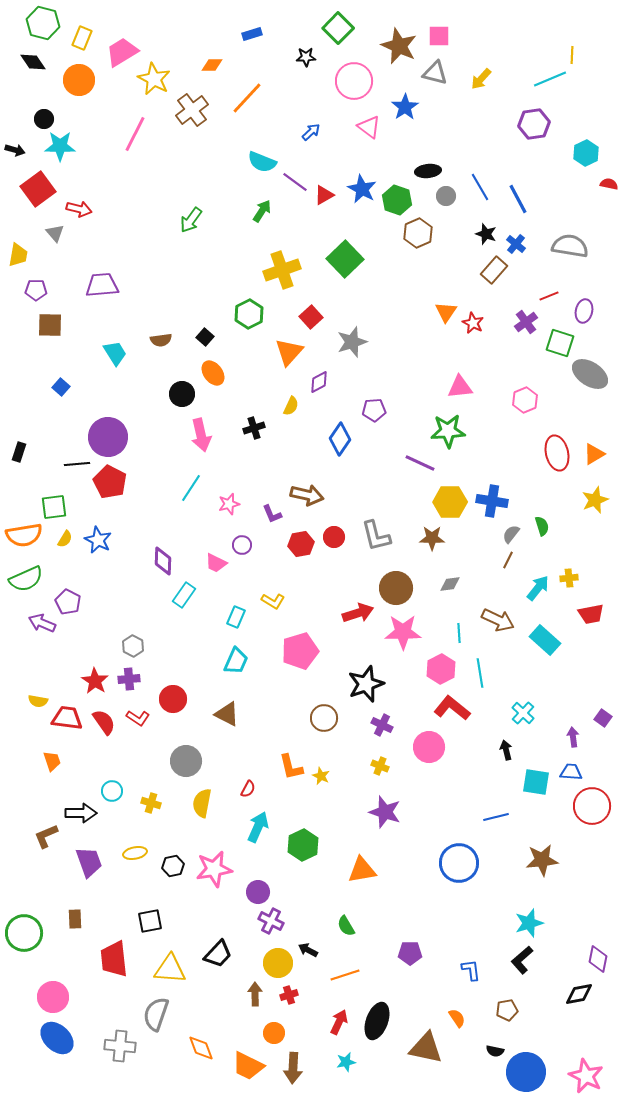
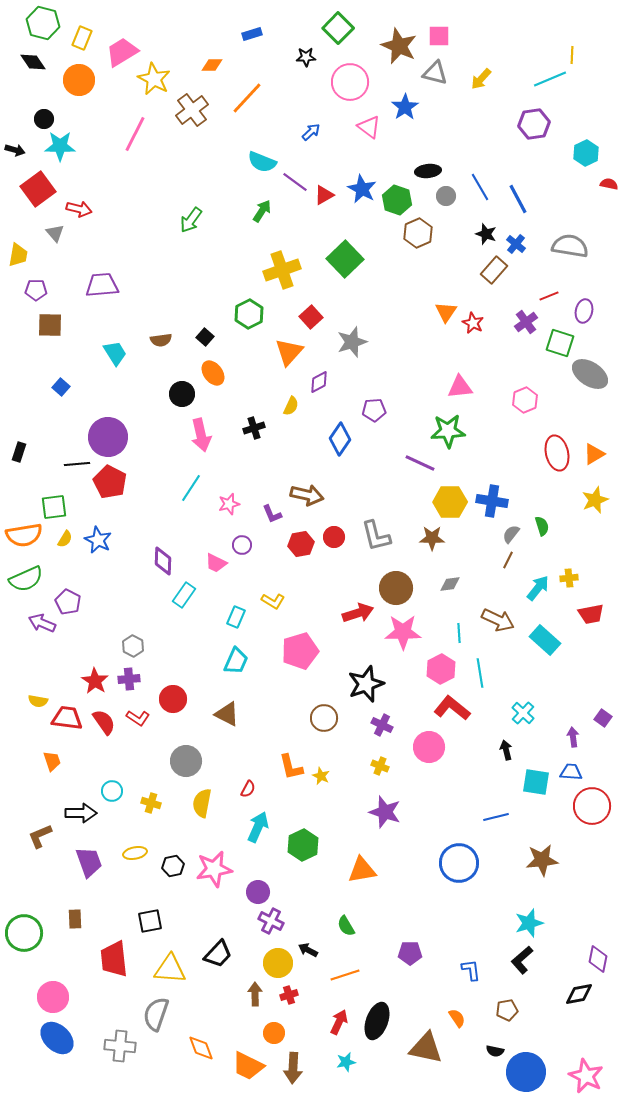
pink circle at (354, 81): moved 4 px left, 1 px down
brown L-shape at (46, 836): moved 6 px left
